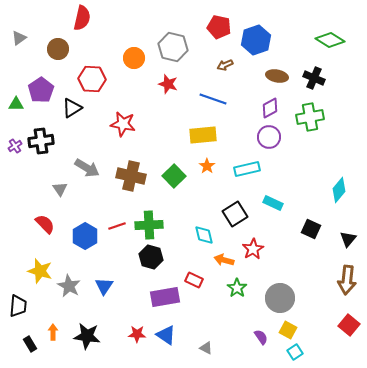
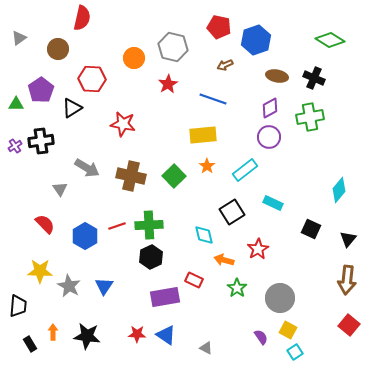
red star at (168, 84): rotated 24 degrees clockwise
cyan rectangle at (247, 169): moved 2 px left, 1 px down; rotated 25 degrees counterclockwise
black square at (235, 214): moved 3 px left, 2 px up
red star at (253, 249): moved 5 px right
black hexagon at (151, 257): rotated 20 degrees clockwise
yellow star at (40, 271): rotated 15 degrees counterclockwise
